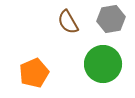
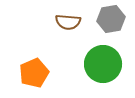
brown semicircle: rotated 55 degrees counterclockwise
